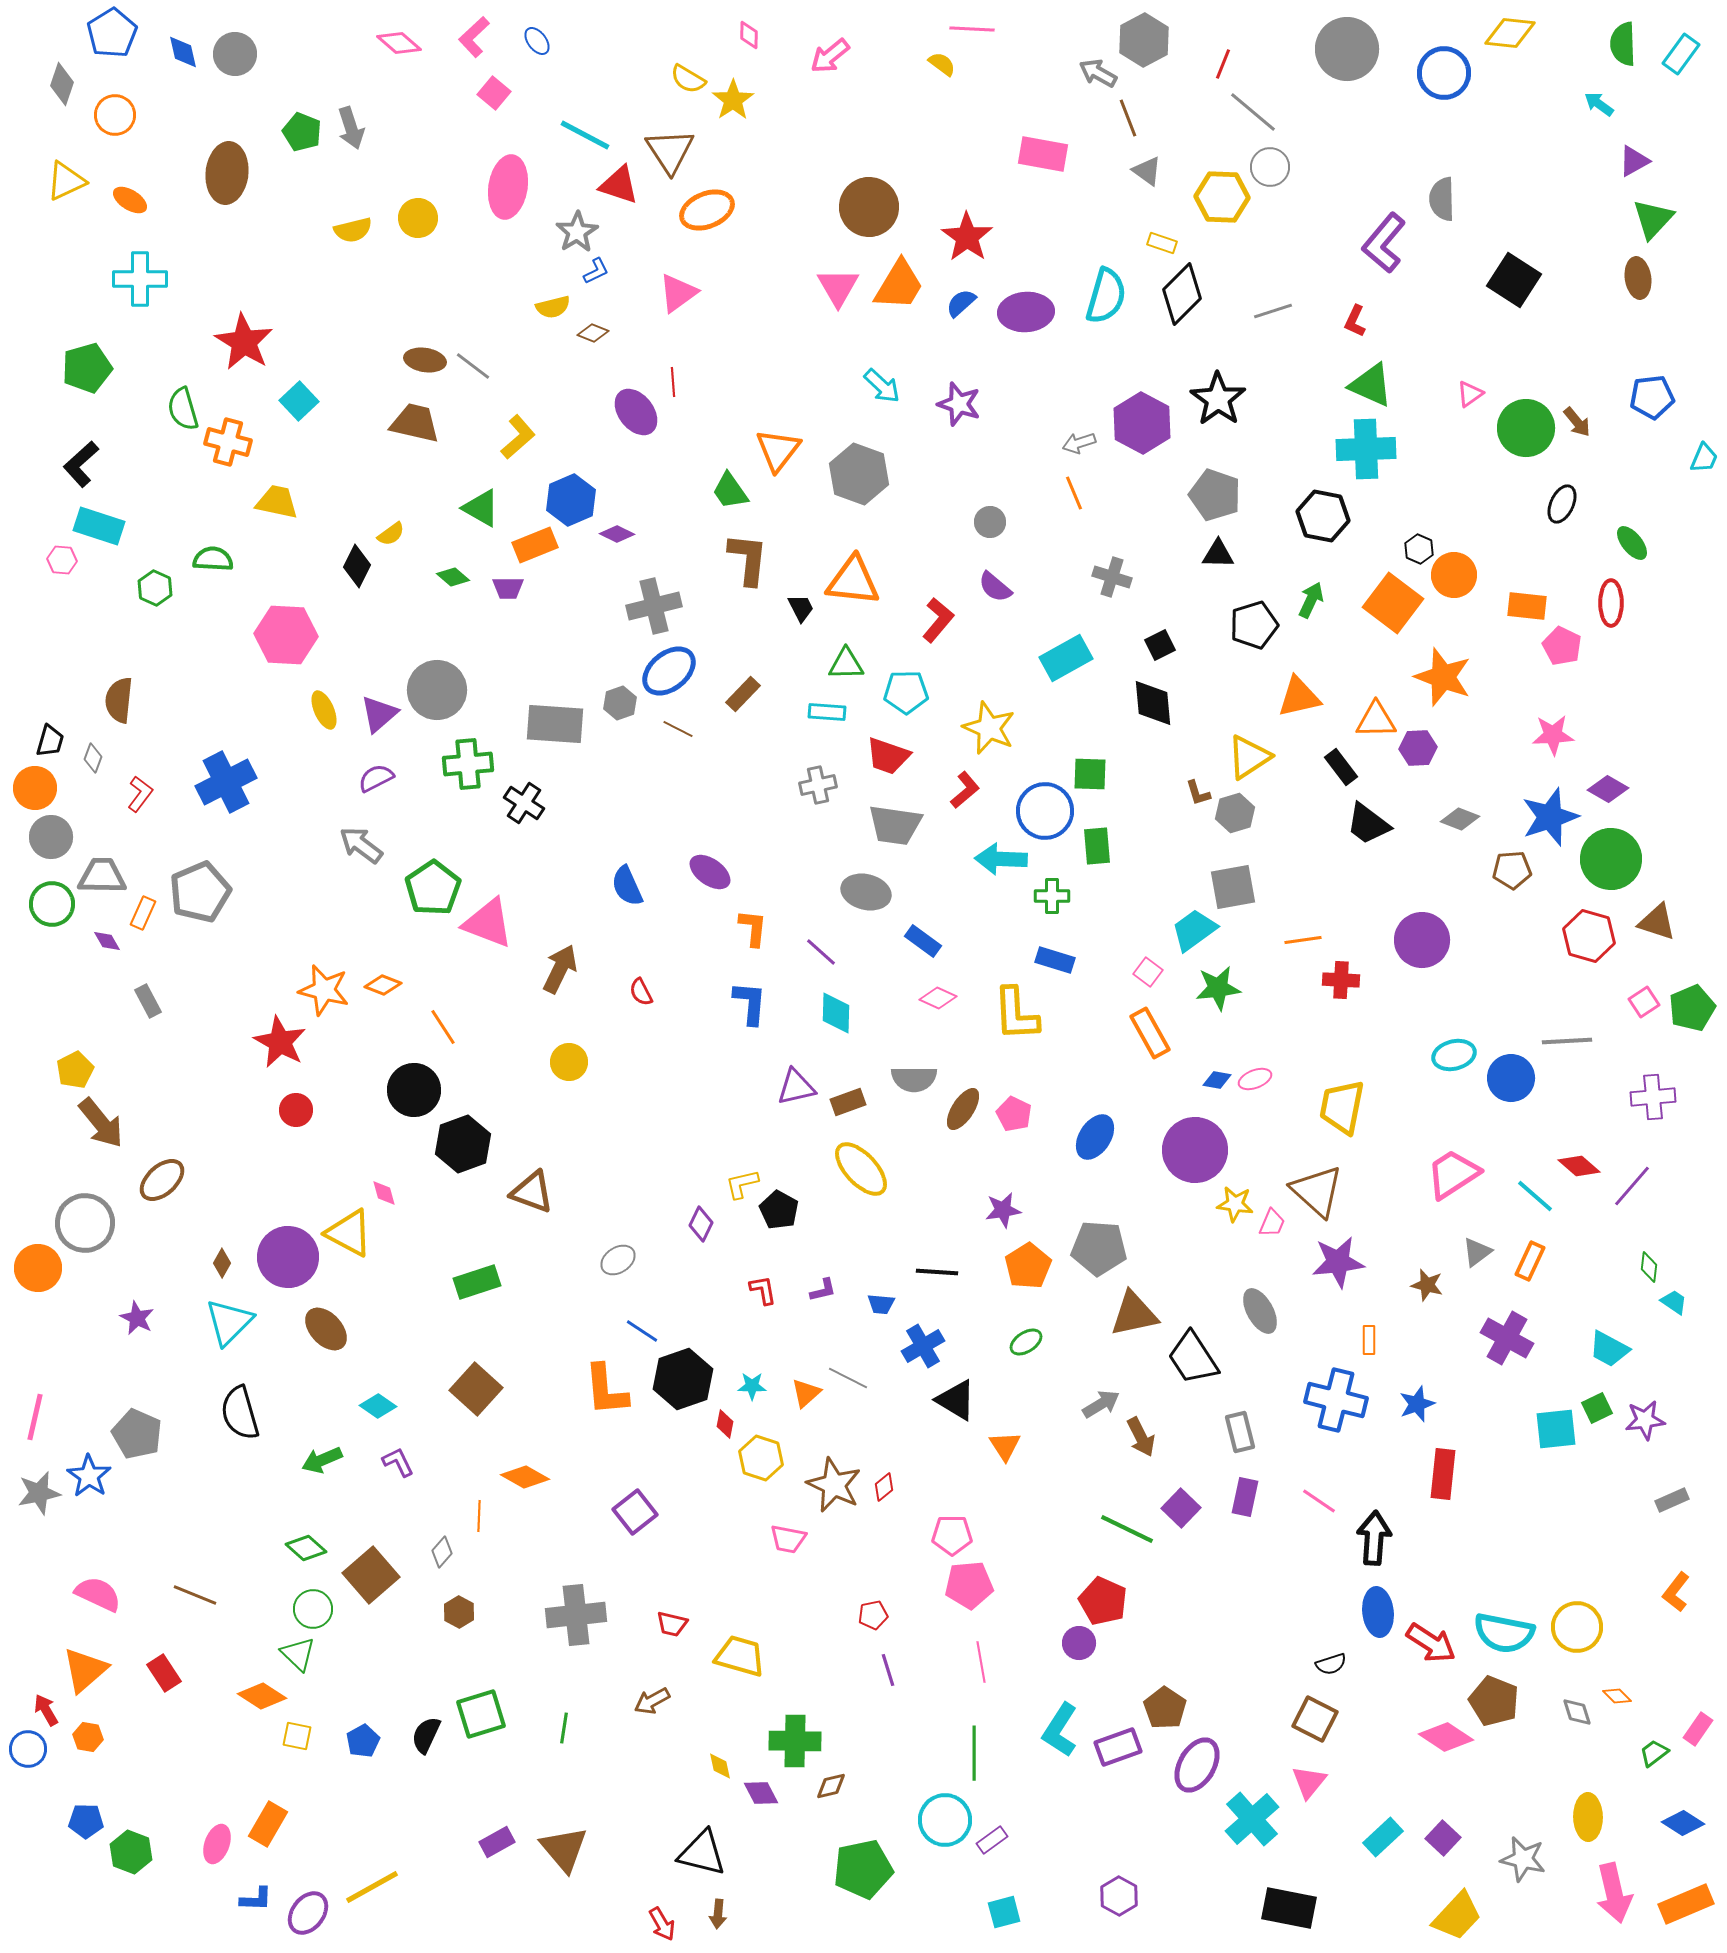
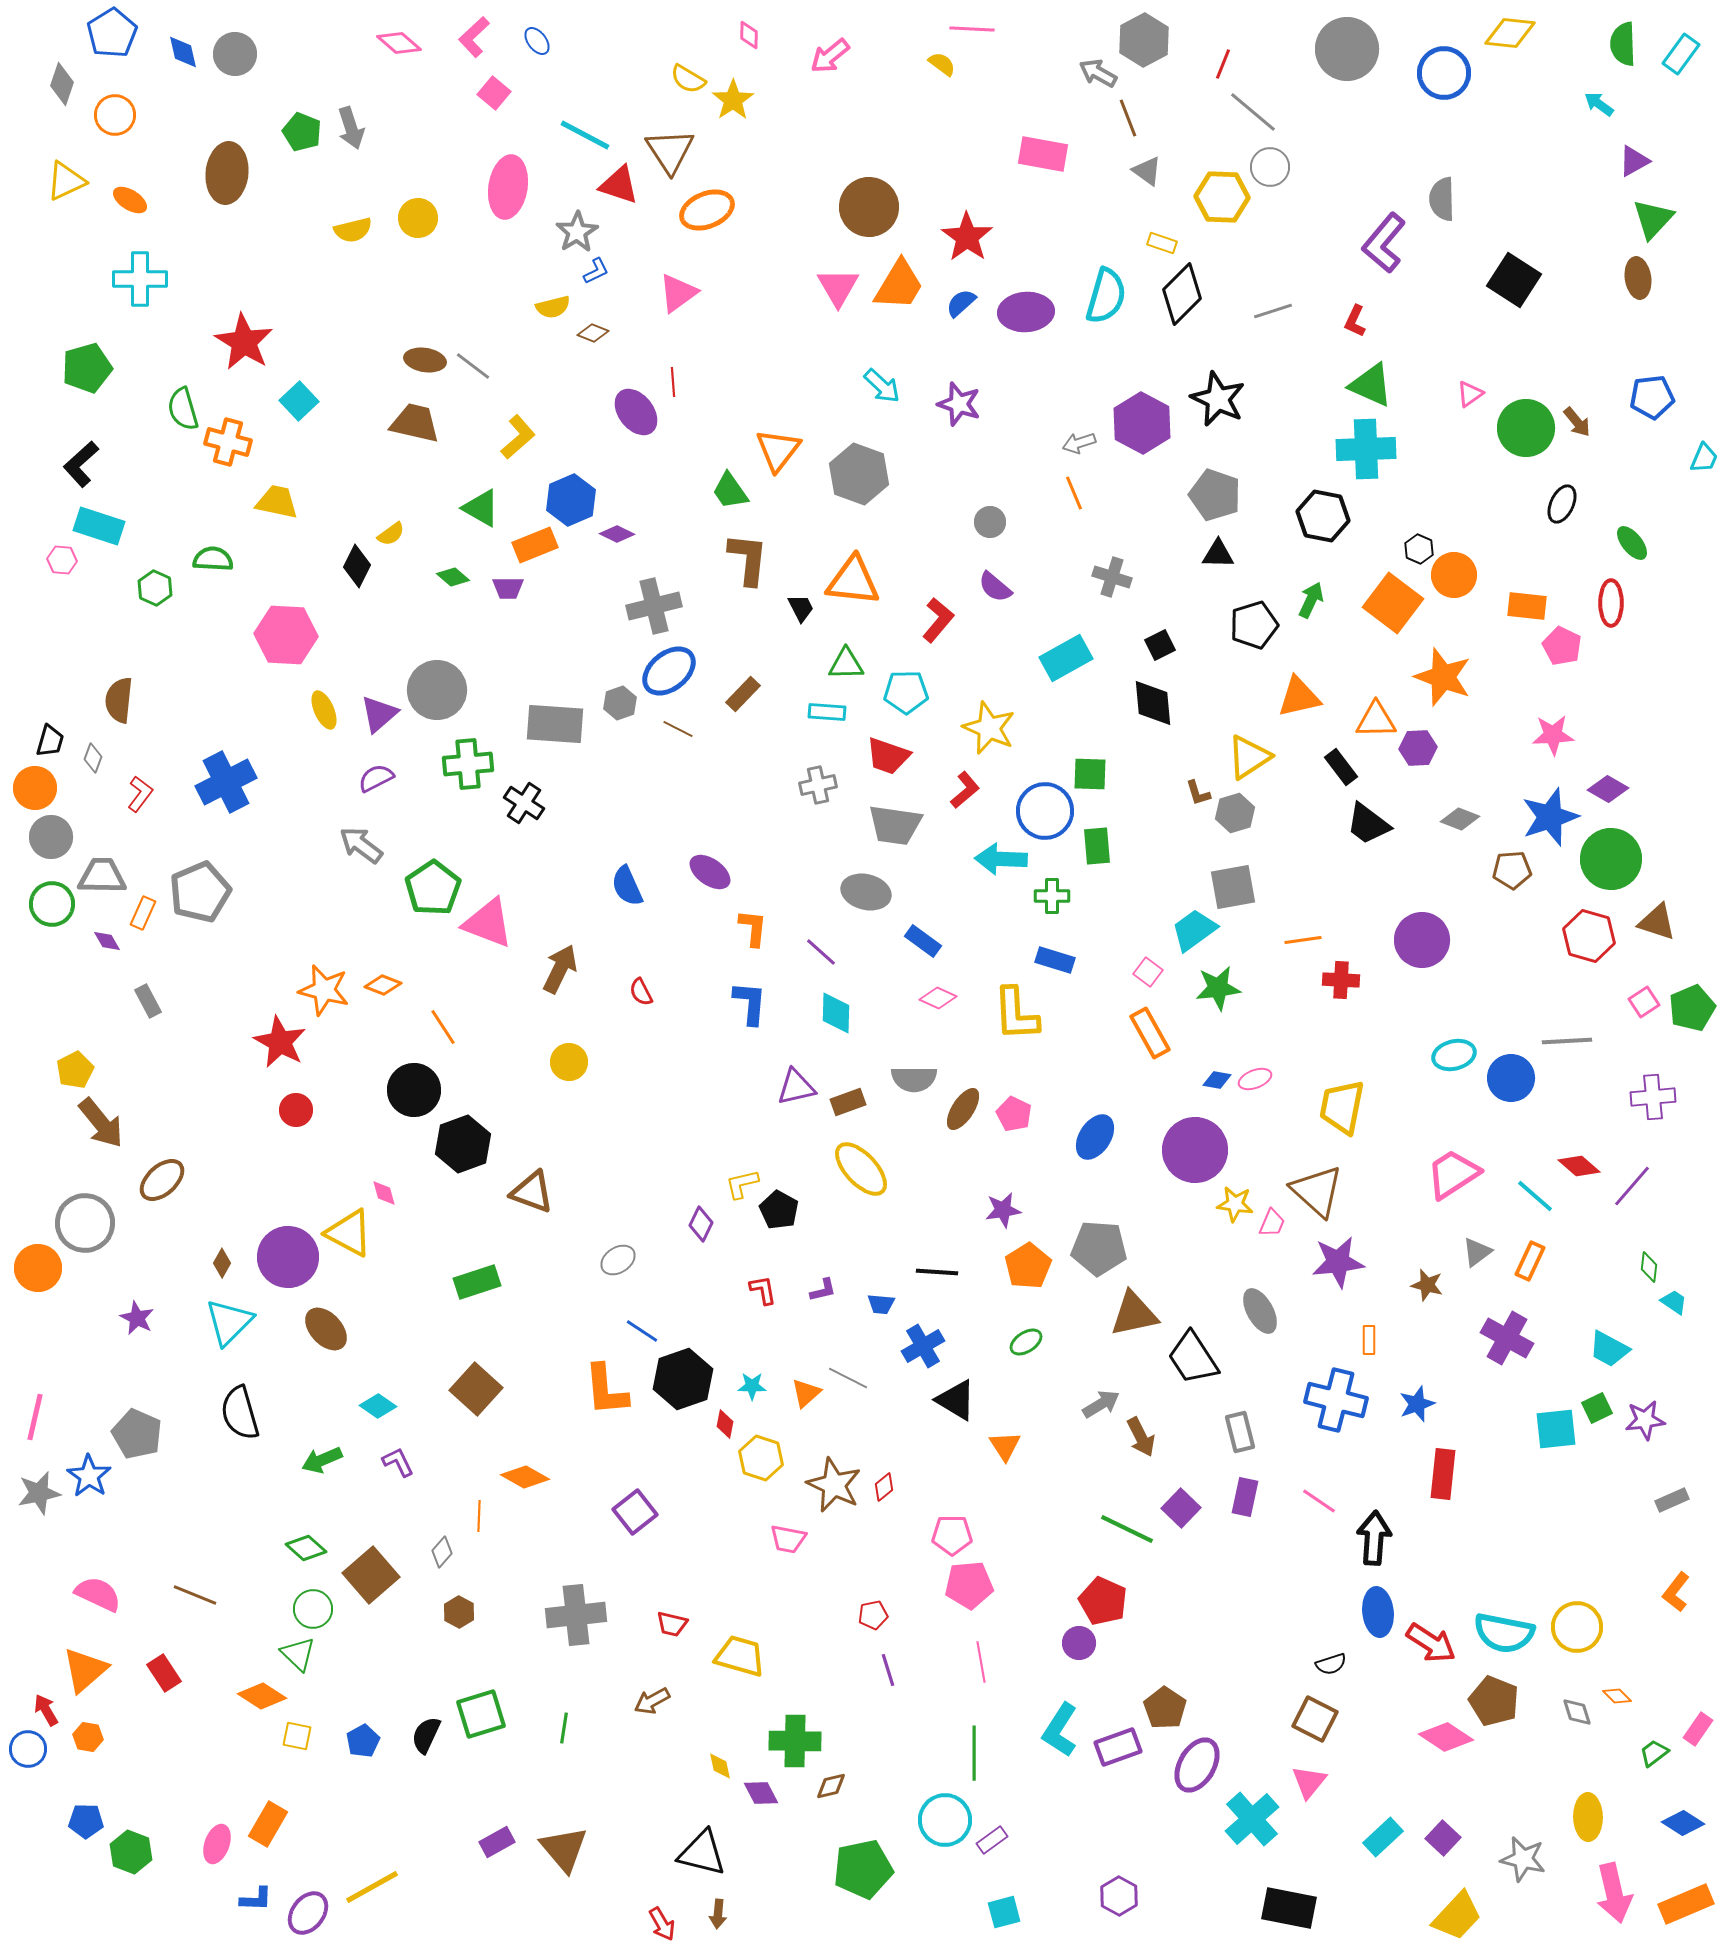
black star at (1218, 399): rotated 10 degrees counterclockwise
